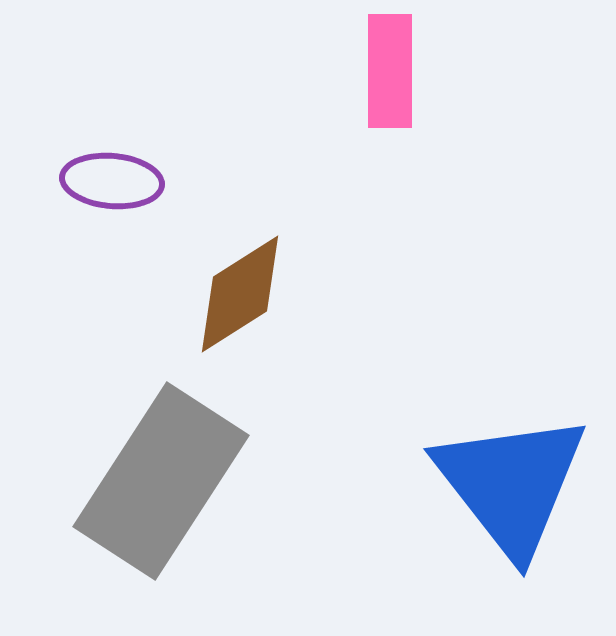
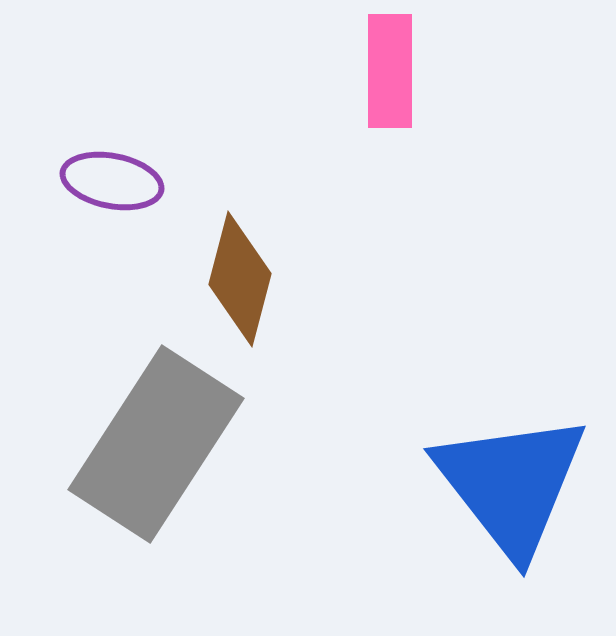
purple ellipse: rotated 6 degrees clockwise
brown diamond: moved 15 px up; rotated 43 degrees counterclockwise
gray rectangle: moved 5 px left, 37 px up
